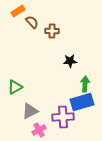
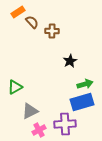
orange rectangle: moved 1 px down
black star: rotated 24 degrees counterclockwise
green arrow: rotated 70 degrees clockwise
purple cross: moved 2 px right, 7 px down
